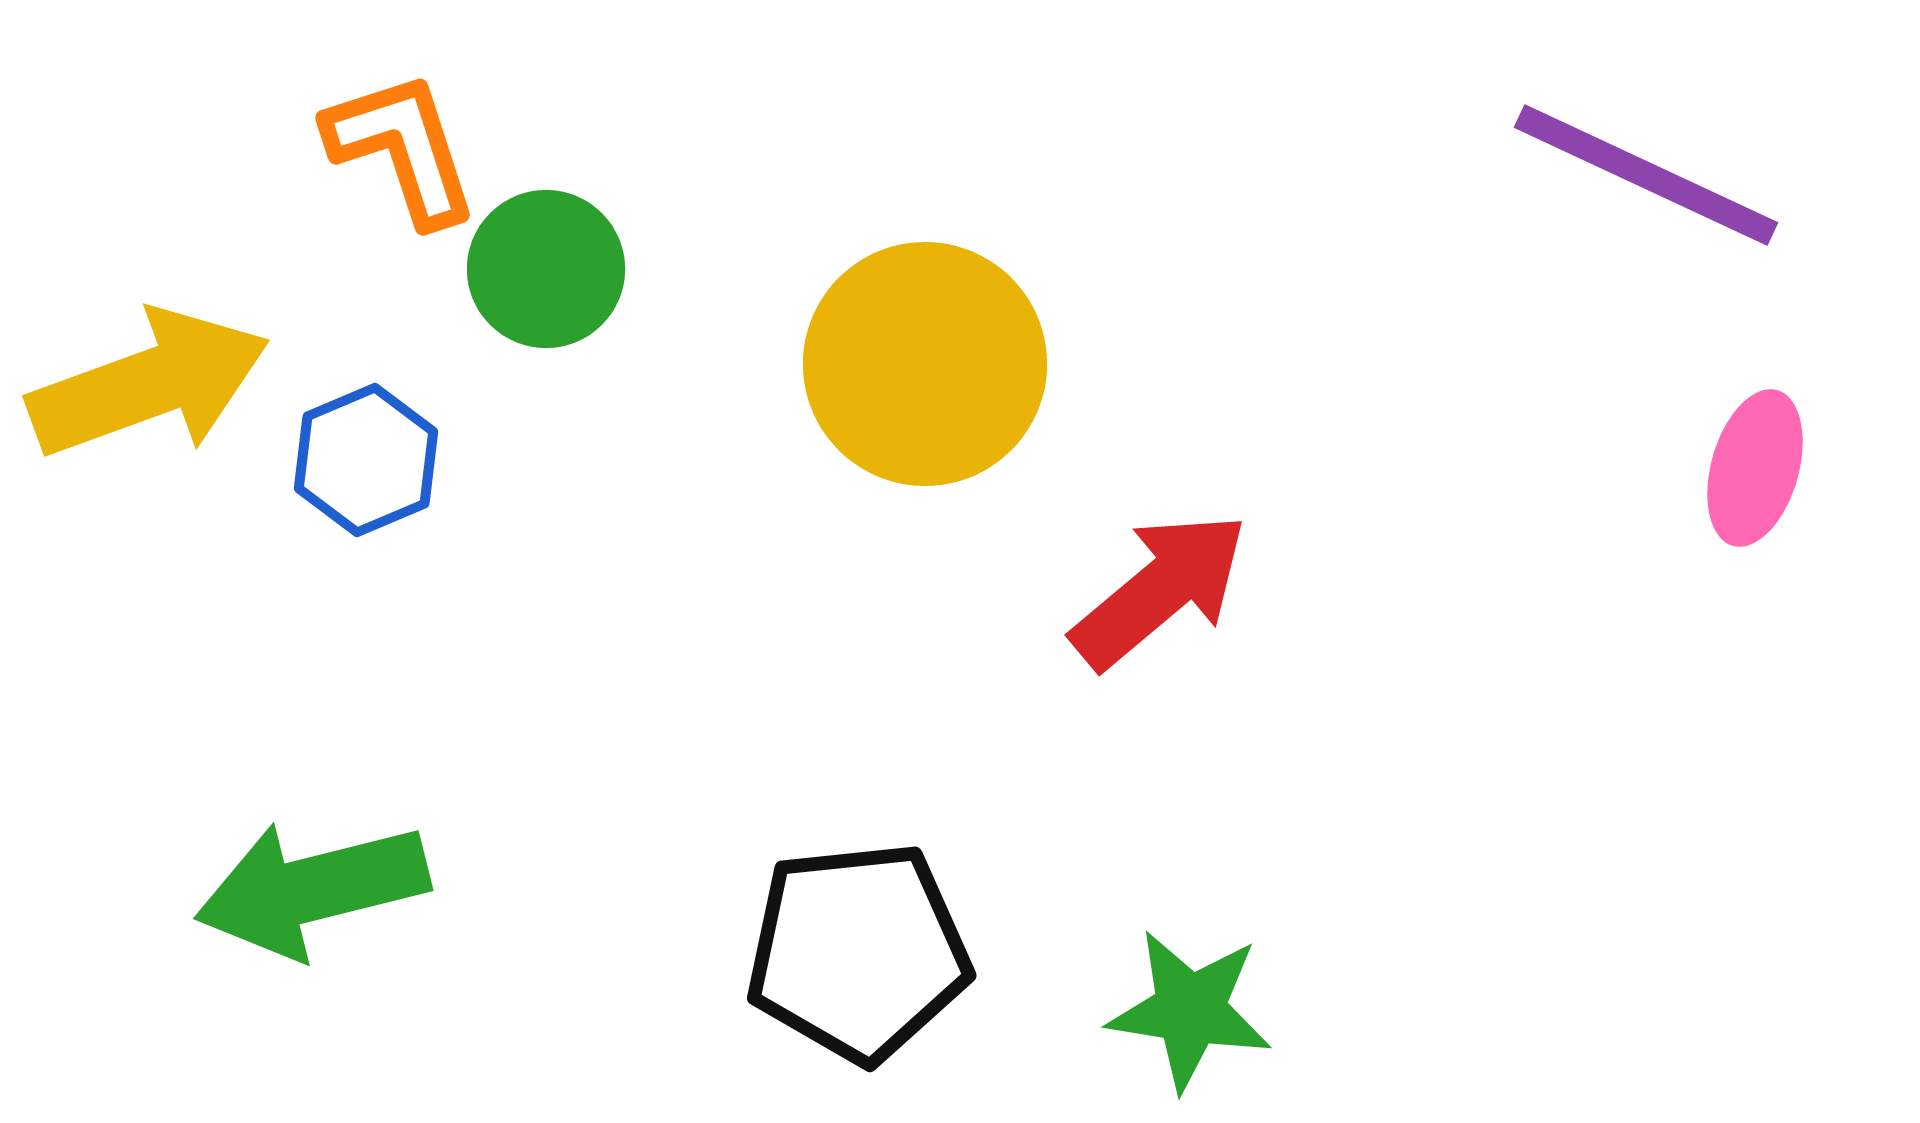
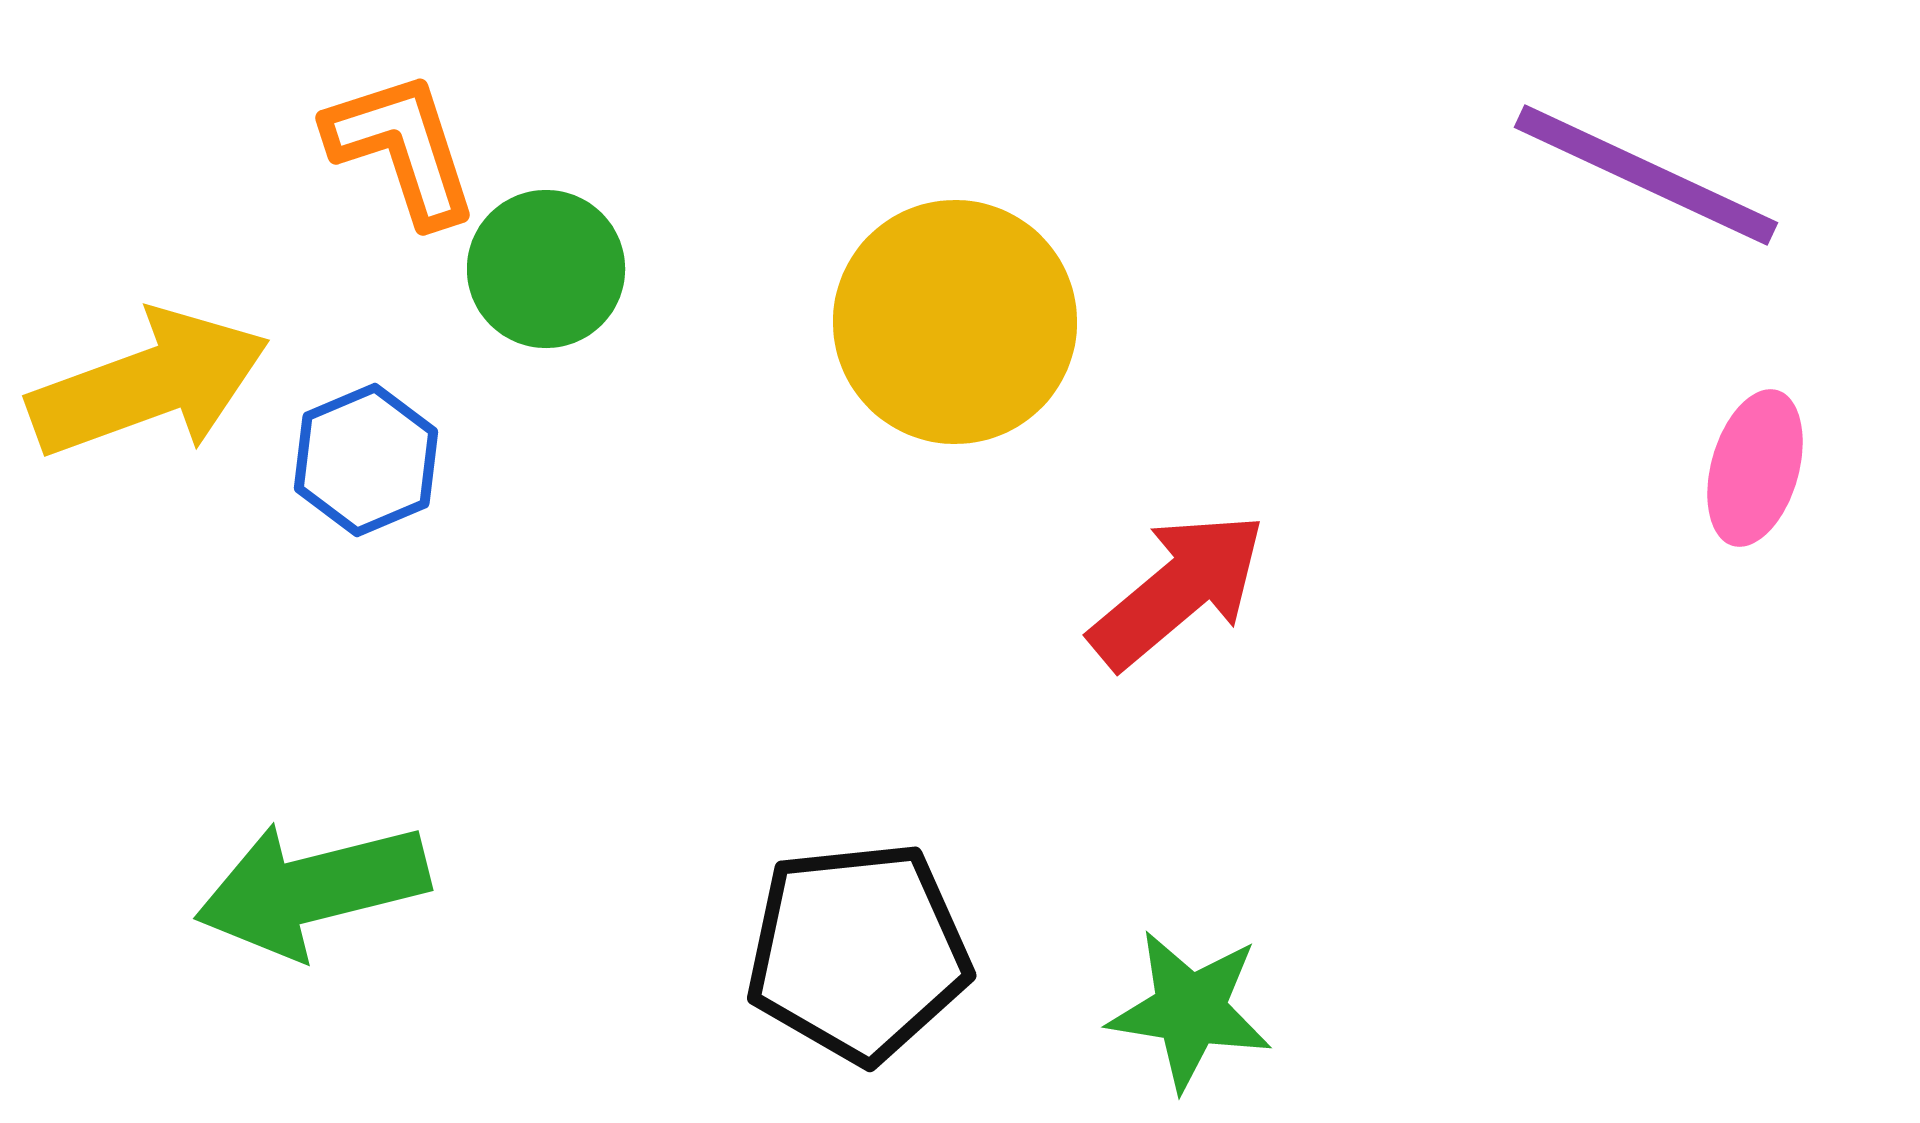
yellow circle: moved 30 px right, 42 px up
red arrow: moved 18 px right
